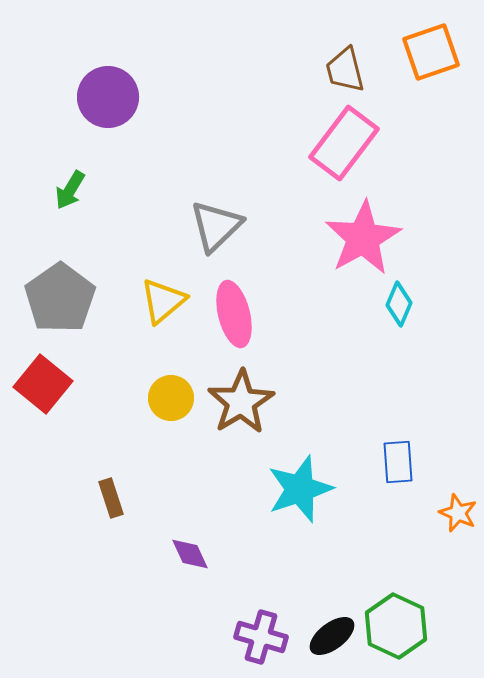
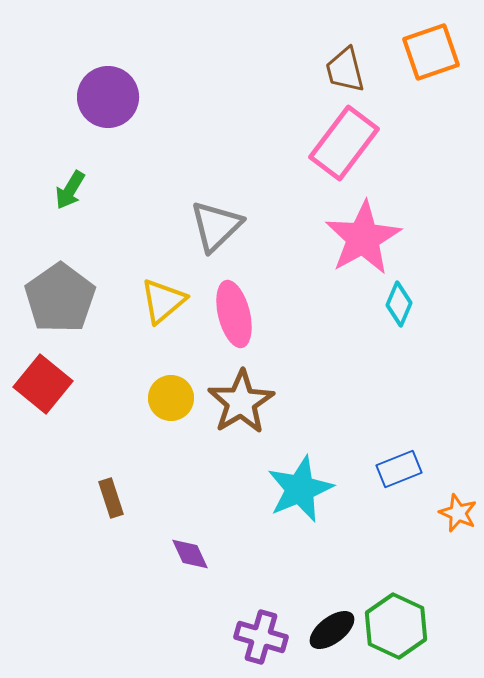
blue rectangle: moved 1 px right, 7 px down; rotated 72 degrees clockwise
cyan star: rotated 4 degrees counterclockwise
black ellipse: moved 6 px up
